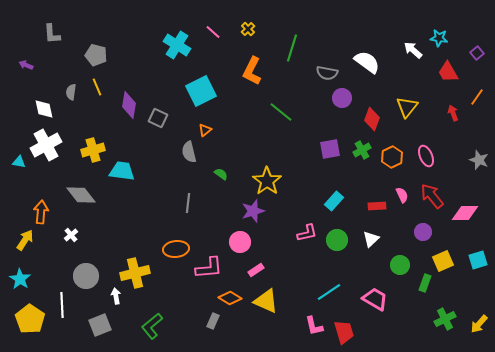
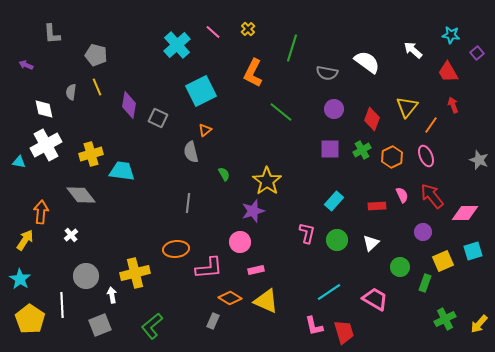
cyan star at (439, 38): moved 12 px right, 3 px up
cyan cross at (177, 45): rotated 16 degrees clockwise
orange L-shape at (252, 71): moved 1 px right, 2 px down
orange line at (477, 97): moved 46 px left, 28 px down
purple circle at (342, 98): moved 8 px left, 11 px down
red arrow at (453, 113): moved 8 px up
purple square at (330, 149): rotated 10 degrees clockwise
yellow cross at (93, 150): moved 2 px left, 4 px down
gray semicircle at (189, 152): moved 2 px right
green semicircle at (221, 174): moved 3 px right; rotated 24 degrees clockwise
pink L-shape at (307, 233): rotated 65 degrees counterclockwise
white triangle at (371, 239): moved 4 px down
cyan square at (478, 260): moved 5 px left, 9 px up
green circle at (400, 265): moved 2 px down
pink rectangle at (256, 270): rotated 21 degrees clockwise
white arrow at (116, 296): moved 4 px left, 1 px up
